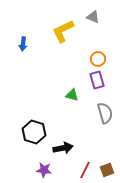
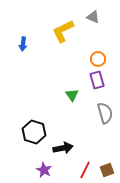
green triangle: rotated 40 degrees clockwise
purple star: rotated 21 degrees clockwise
